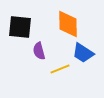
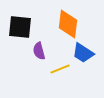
orange diamond: rotated 8 degrees clockwise
